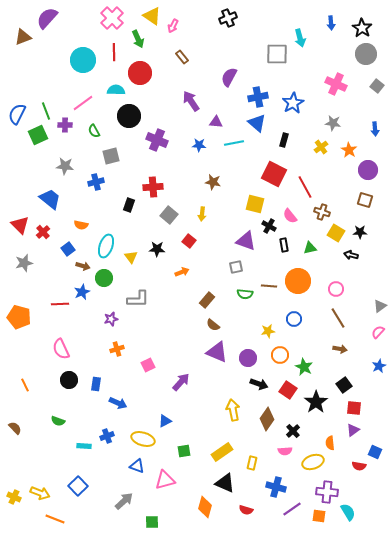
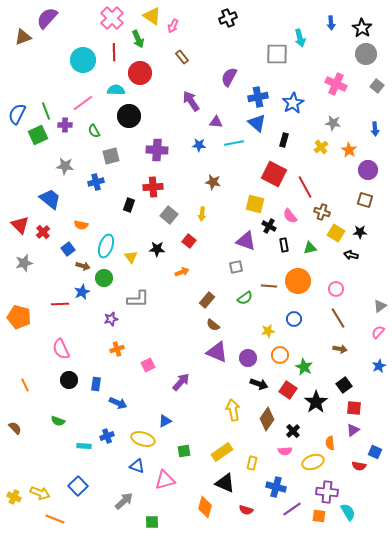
purple cross at (157, 140): moved 10 px down; rotated 20 degrees counterclockwise
green semicircle at (245, 294): moved 4 px down; rotated 42 degrees counterclockwise
